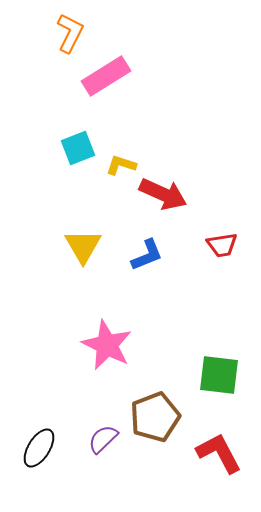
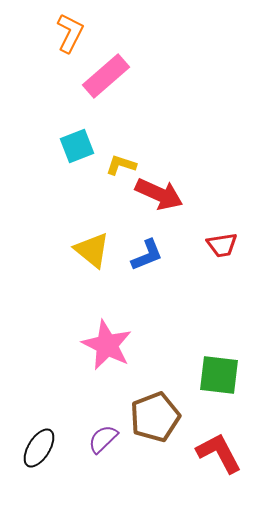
pink rectangle: rotated 9 degrees counterclockwise
cyan square: moved 1 px left, 2 px up
red arrow: moved 4 px left
yellow triangle: moved 9 px right, 4 px down; rotated 21 degrees counterclockwise
